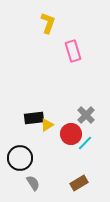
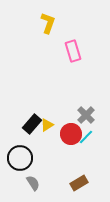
black rectangle: moved 2 px left, 6 px down; rotated 42 degrees counterclockwise
cyan line: moved 1 px right, 6 px up
